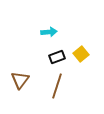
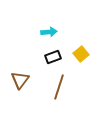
black rectangle: moved 4 px left
brown line: moved 2 px right, 1 px down
